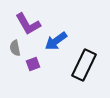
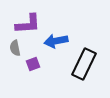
purple L-shape: rotated 64 degrees counterclockwise
blue arrow: rotated 25 degrees clockwise
black rectangle: moved 1 px up
